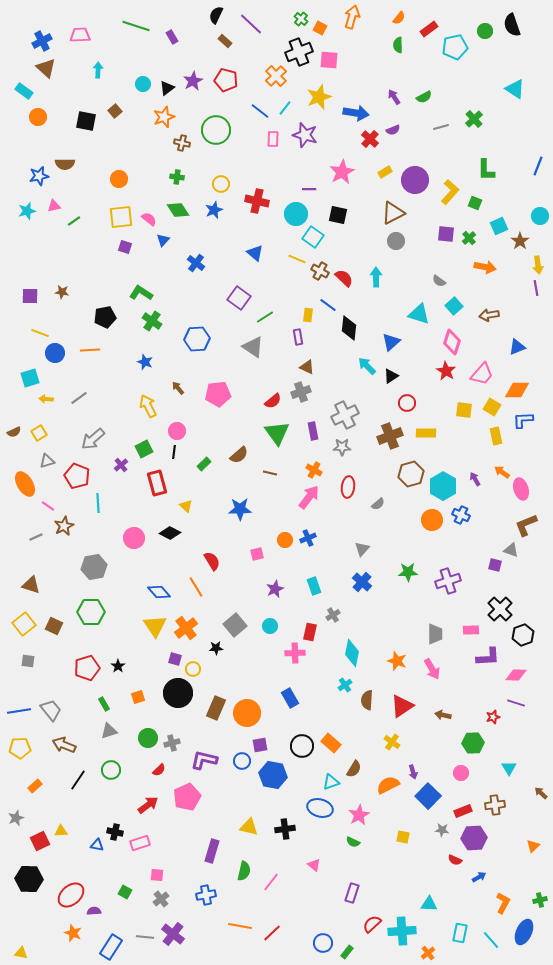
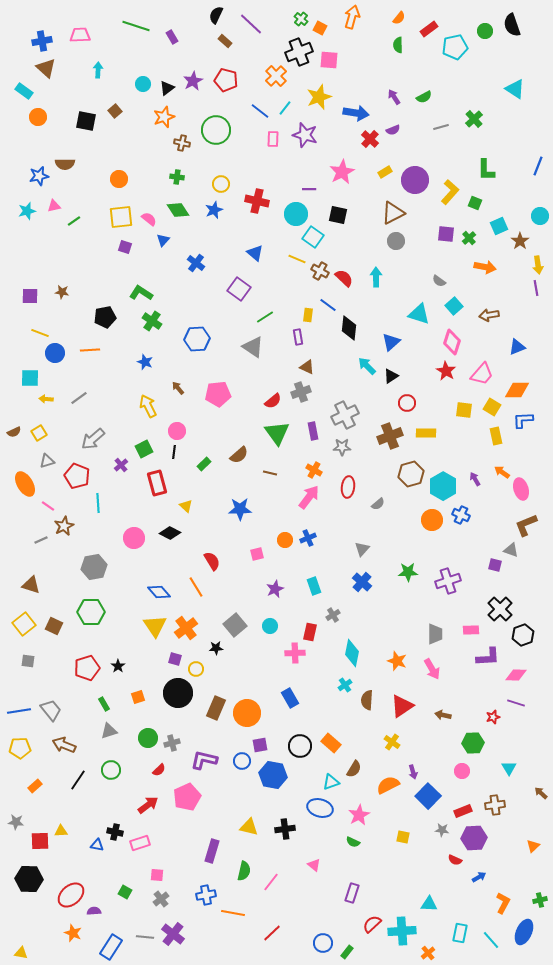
blue cross at (42, 41): rotated 18 degrees clockwise
purple square at (239, 298): moved 9 px up
cyan square at (30, 378): rotated 18 degrees clockwise
gray line at (36, 537): moved 5 px right, 3 px down
yellow circle at (193, 669): moved 3 px right
black circle at (302, 746): moved 2 px left
pink circle at (461, 773): moved 1 px right, 2 px up
gray star at (16, 818): moved 4 px down; rotated 28 degrees clockwise
red square at (40, 841): rotated 24 degrees clockwise
orange line at (240, 926): moved 7 px left, 13 px up
